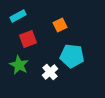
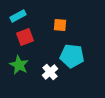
orange square: rotated 32 degrees clockwise
red square: moved 3 px left, 2 px up
